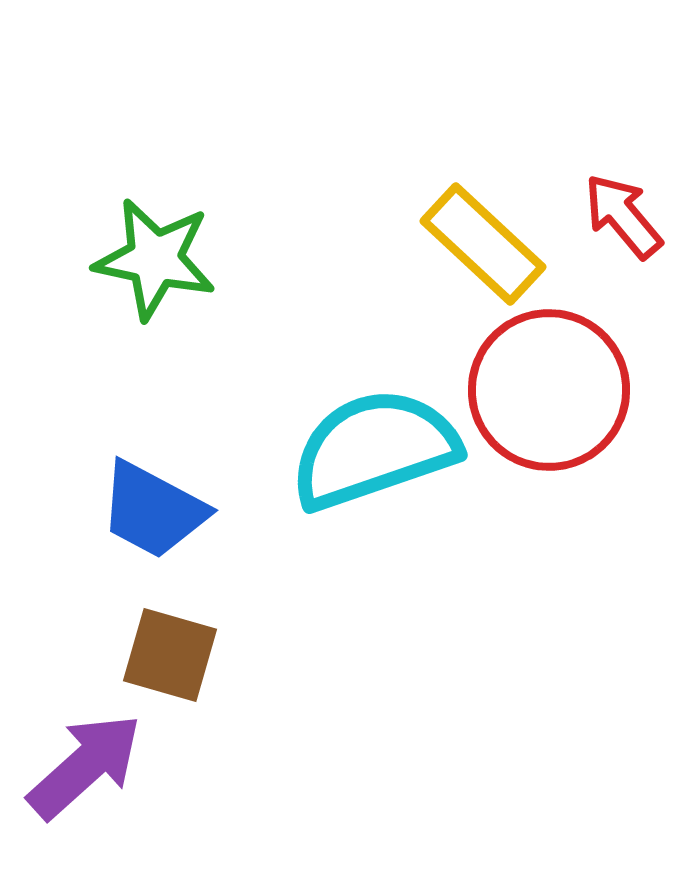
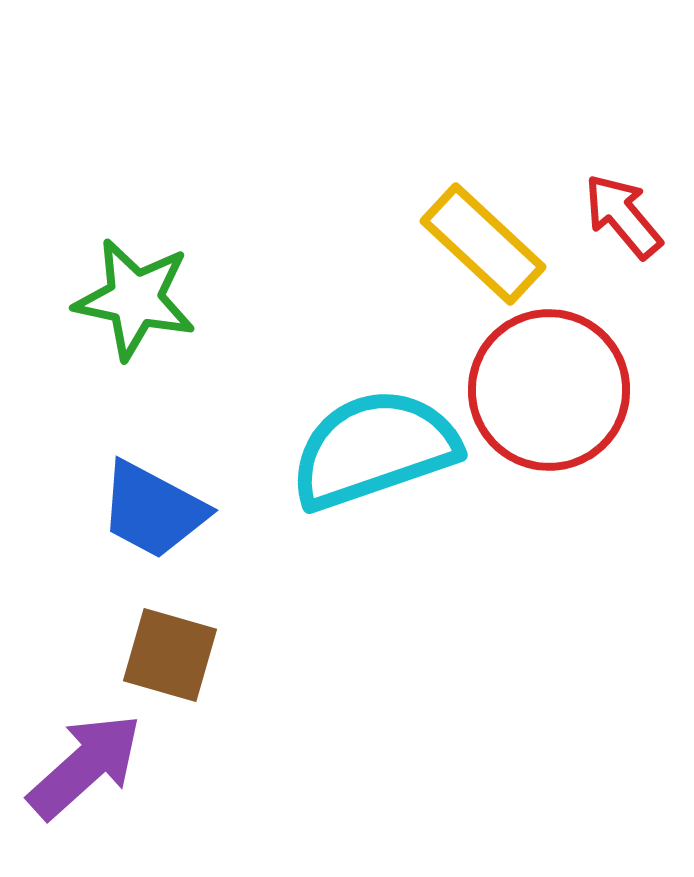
green star: moved 20 px left, 40 px down
